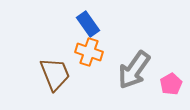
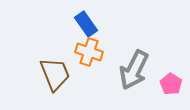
blue rectangle: moved 2 px left
gray arrow: rotated 9 degrees counterclockwise
pink pentagon: rotated 10 degrees counterclockwise
